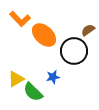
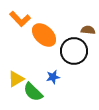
brown semicircle: rotated 40 degrees clockwise
